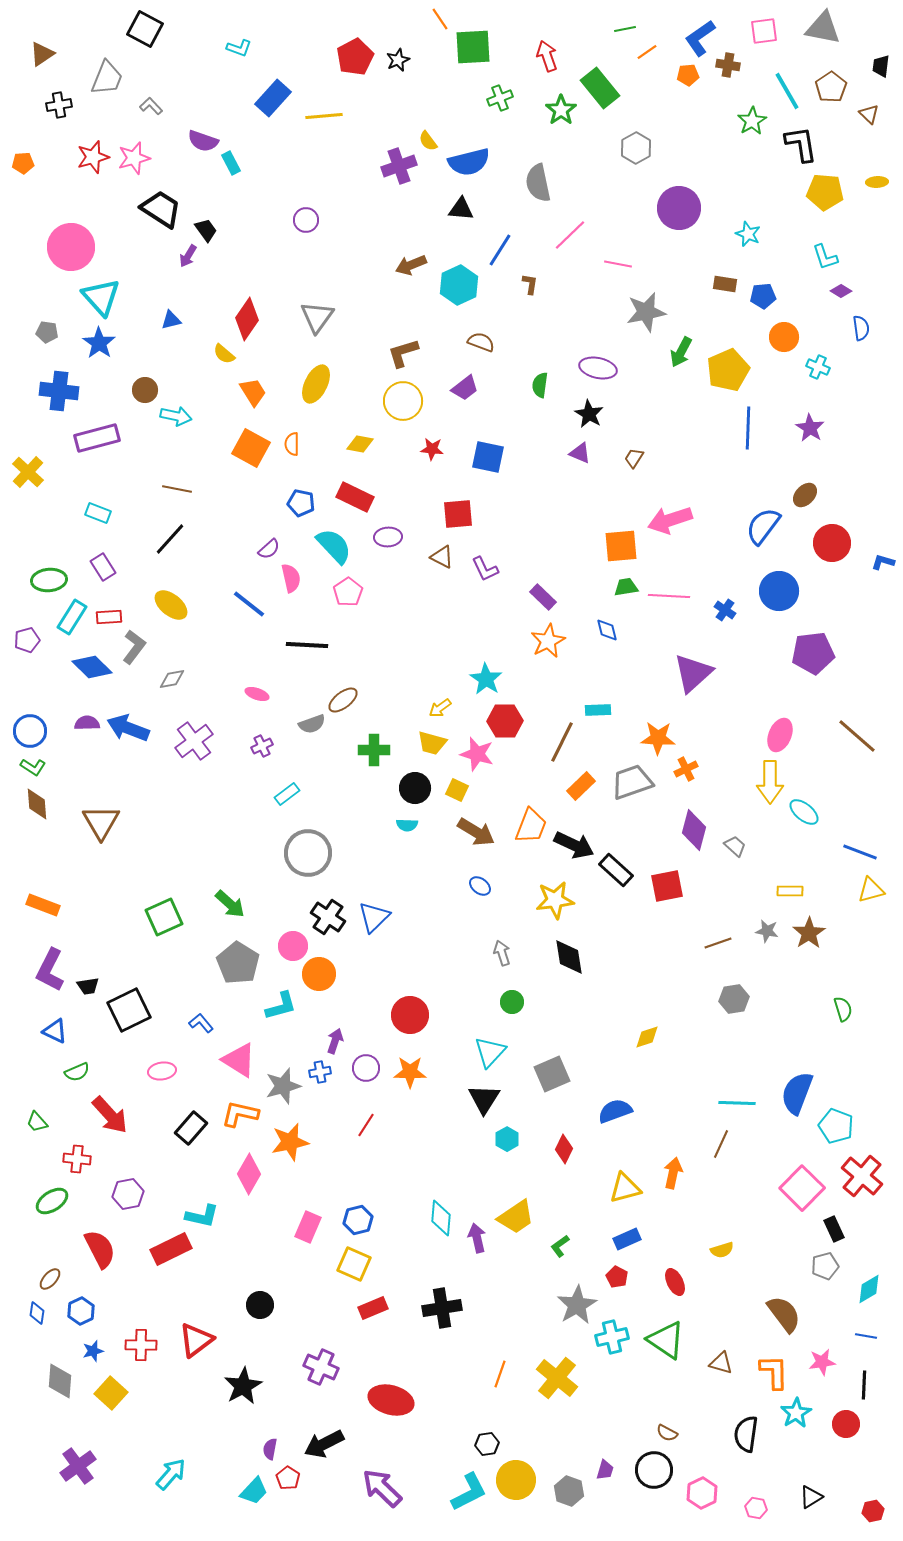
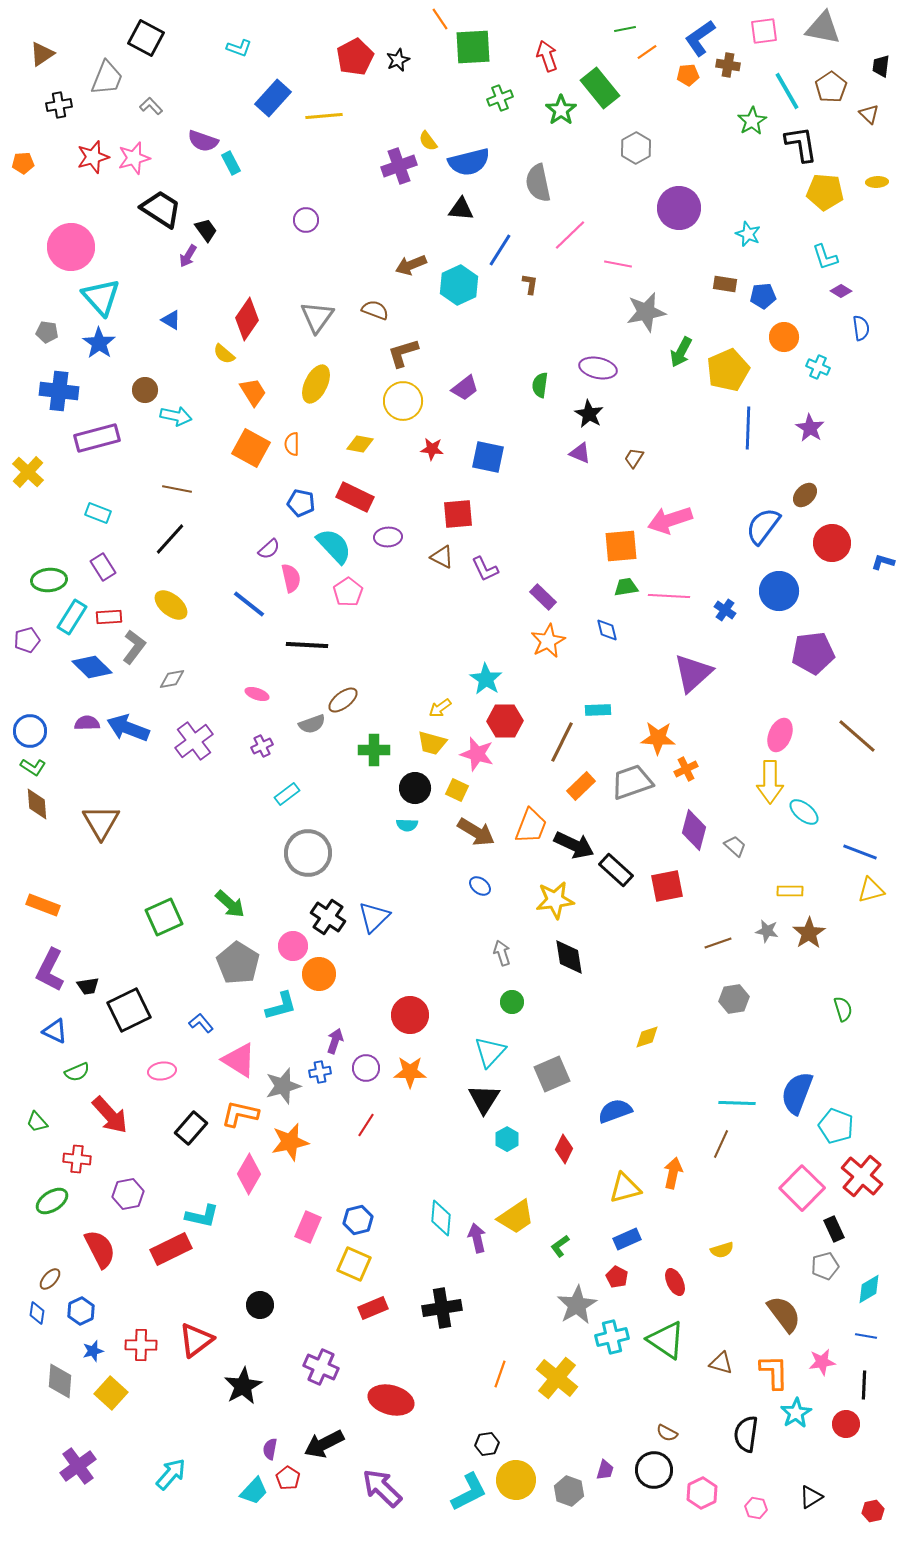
black square at (145, 29): moved 1 px right, 9 px down
blue triangle at (171, 320): rotated 45 degrees clockwise
brown semicircle at (481, 342): moved 106 px left, 32 px up
